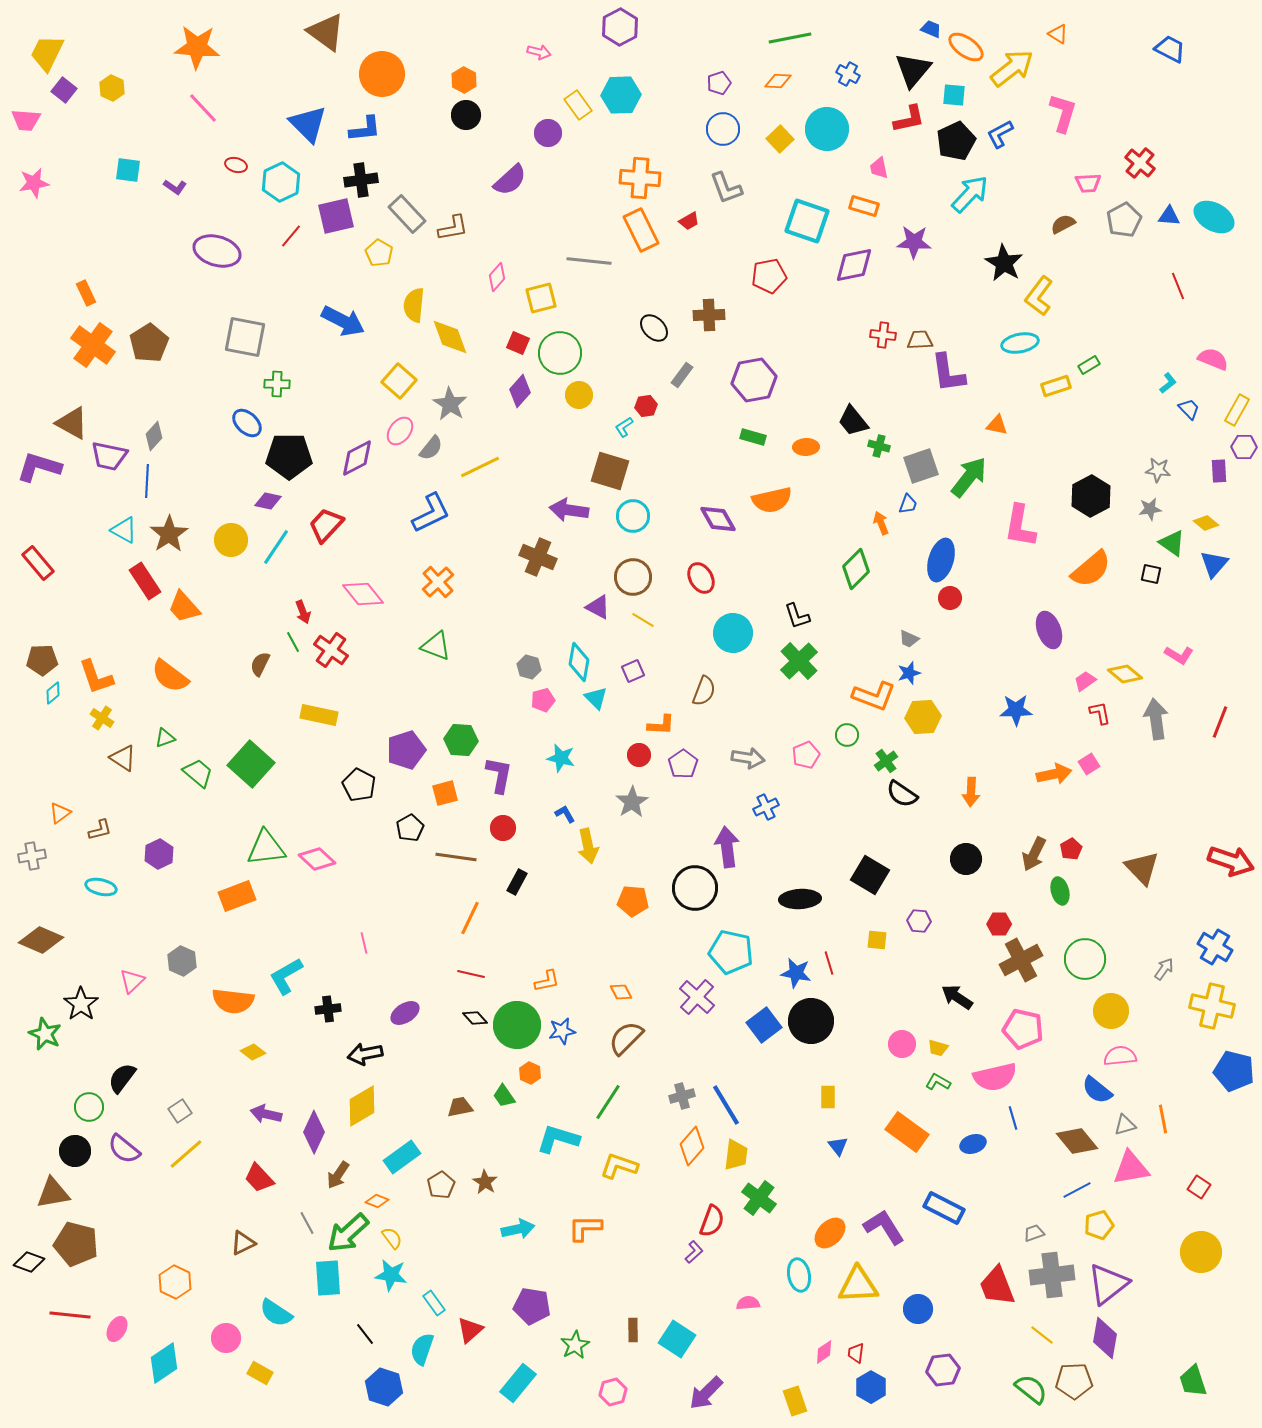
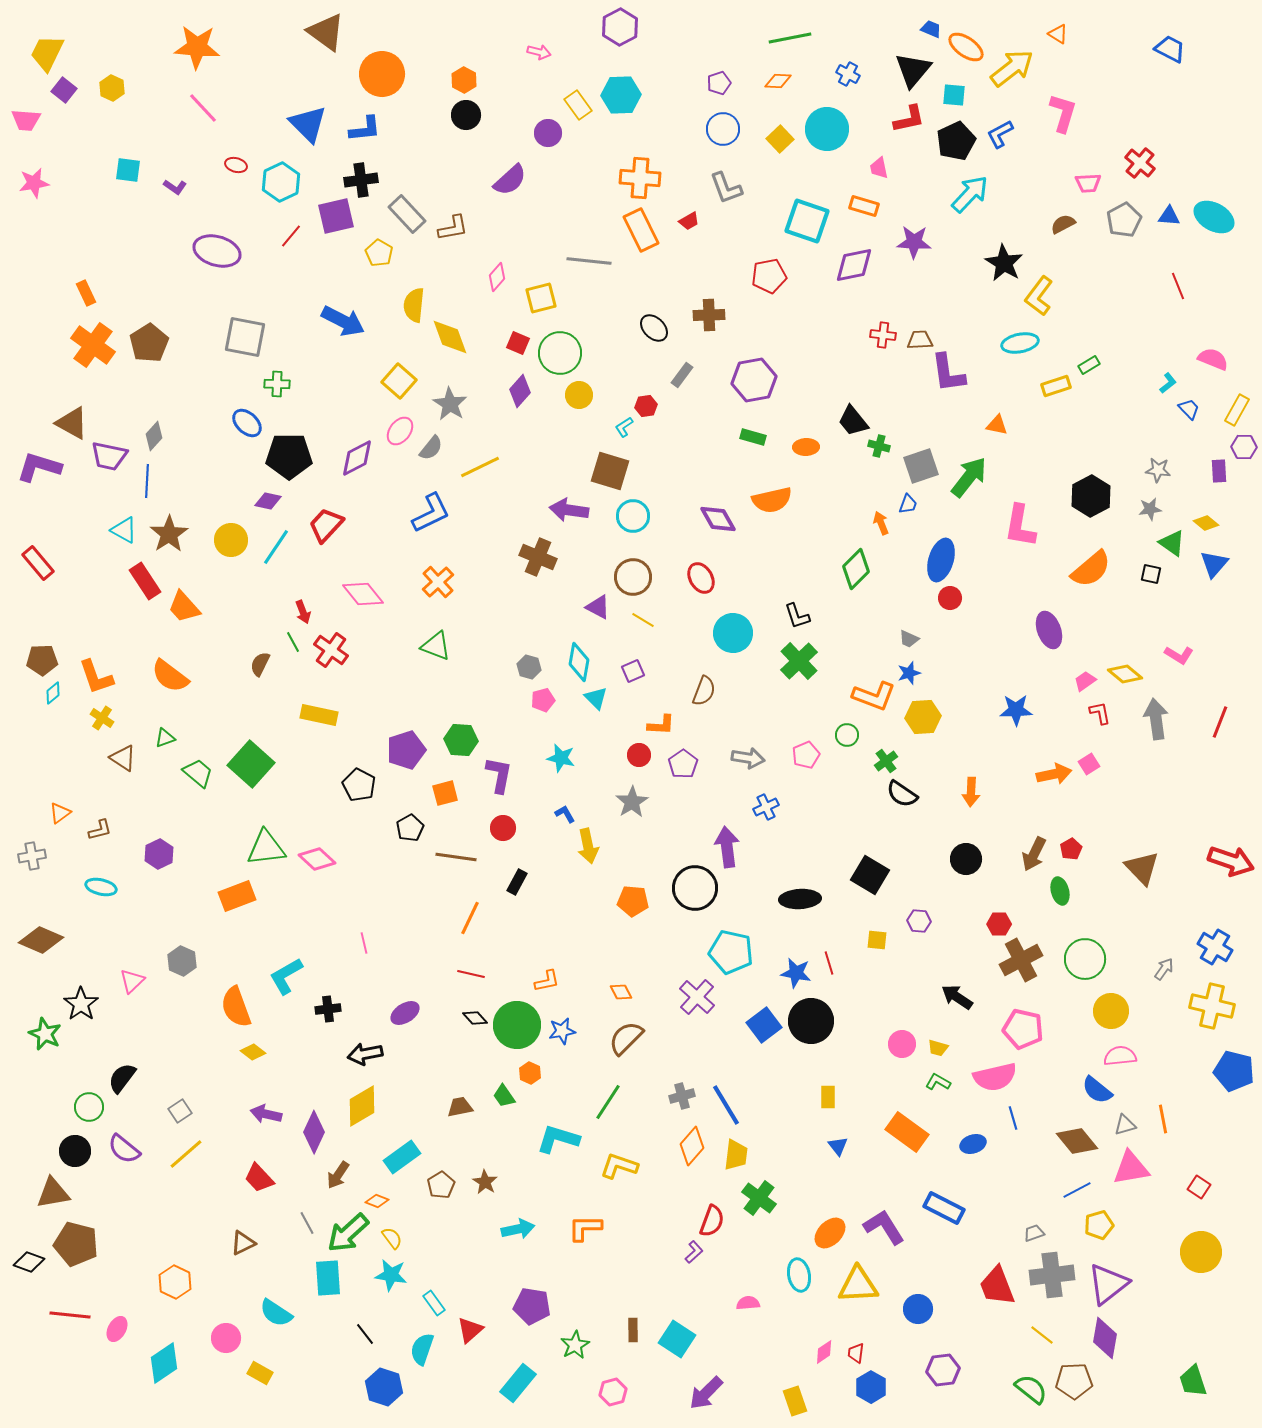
orange semicircle at (233, 1001): moved 3 px right, 6 px down; rotated 63 degrees clockwise
